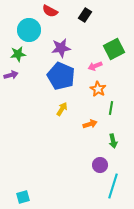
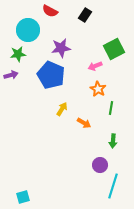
cyan circle: moved 1 px left
blue pentagon: moved 10 px left, 1 px up
orange arrow: moved 6 px left, 1 px up; rotated 48 degrees clockwise
green arrow: rotated 16 degrees clockwise
